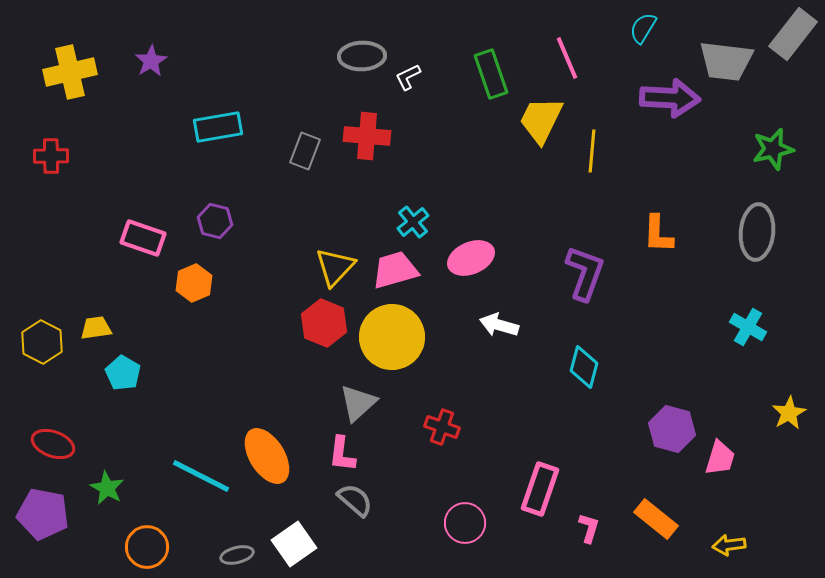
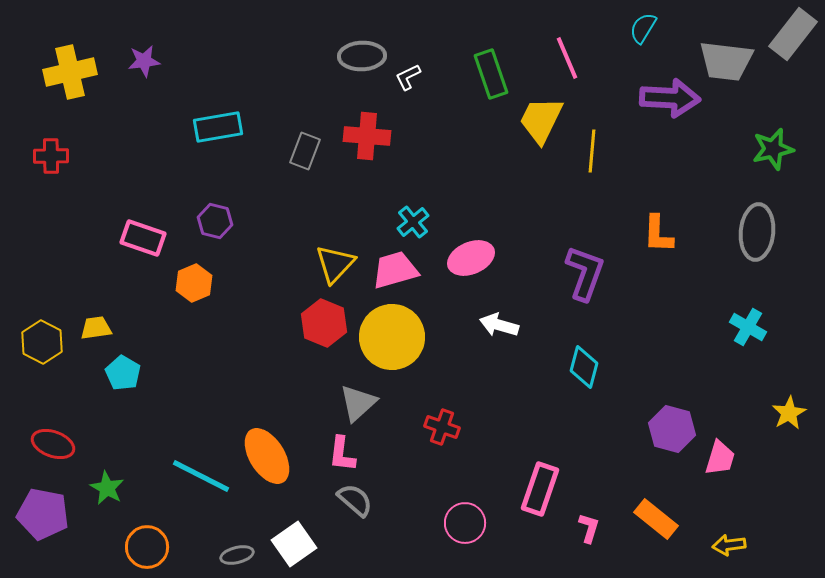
purple star at (151, 61): moved 7 px left; rotated 24 degrees clockwise
yellow triangle at (335, 267): moved 3 px up
